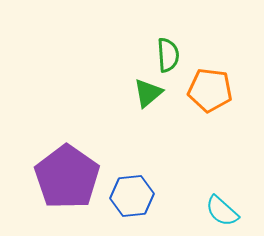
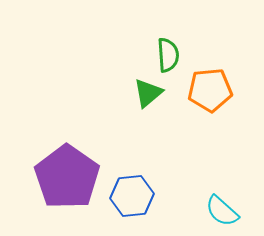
orange pentagon: rotated 12 degrees counterclockwise
